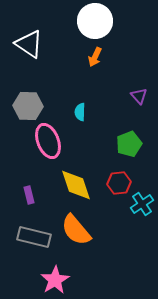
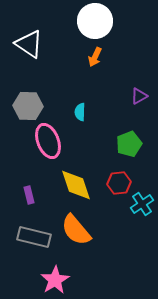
purple triangle: rotated 42 degrees clockwise
